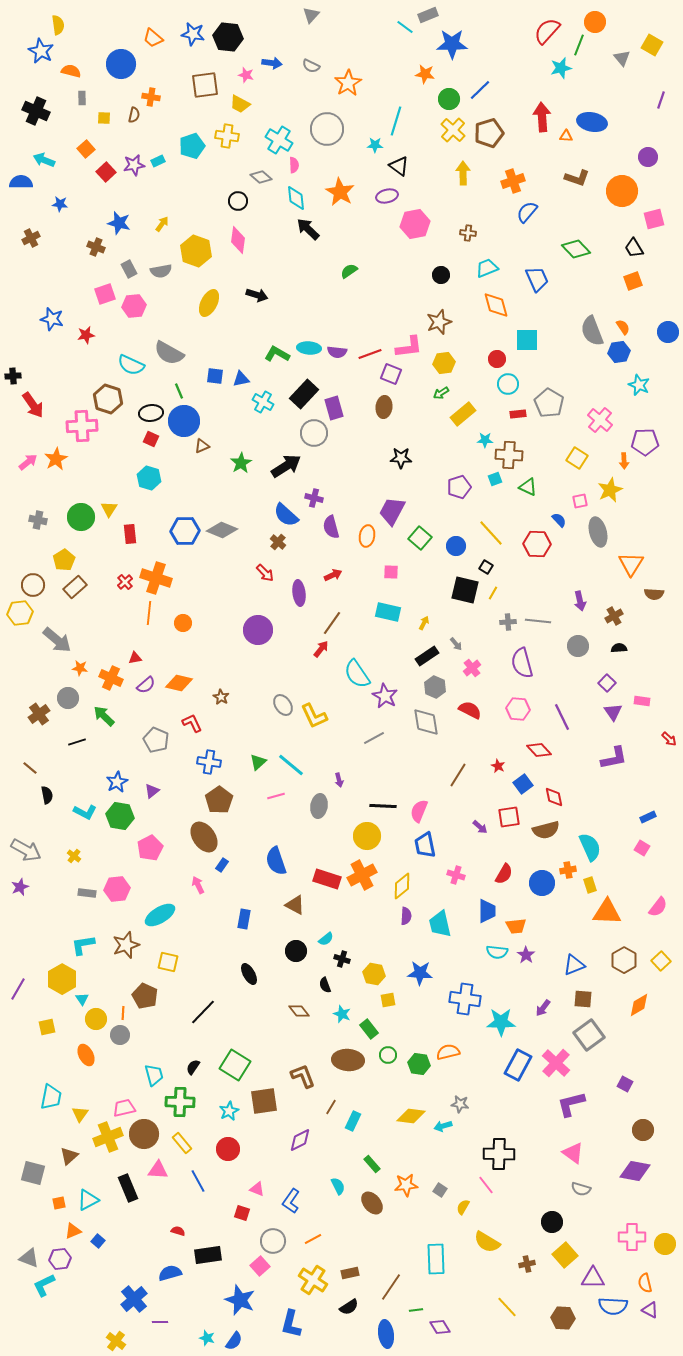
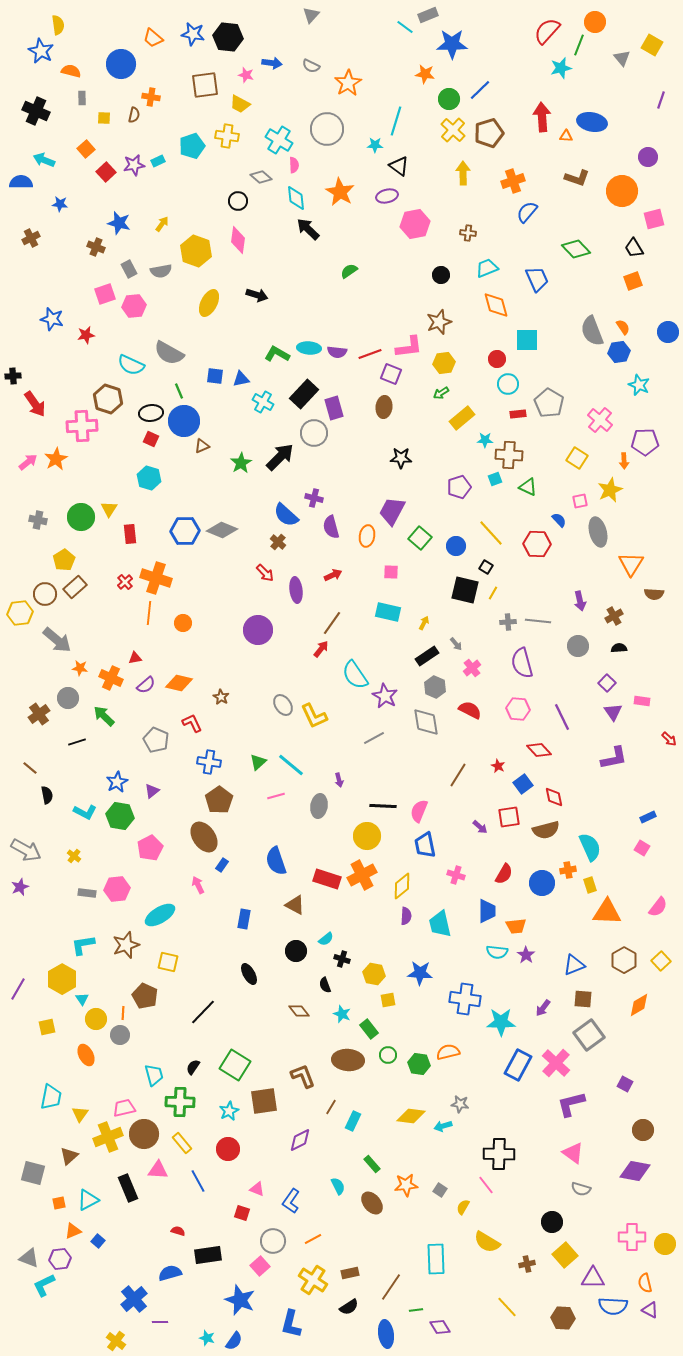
red arrow at (33, 405): moved 2 px right, 1 px up
yellow rectangle at (463, 414): moved 1 px left, 4 px down
black arrow at (286, 466): moved 6 px left, 9 px up; rotated 12 degrees counterclockwise
brown circle at (33, 585): moved 12 px right, 9 px down
purple ellipse at (299, 593): moved 3 px left, 3 px up
cyan semicircle at (357, 674): moved 2 px left, 1 px down
